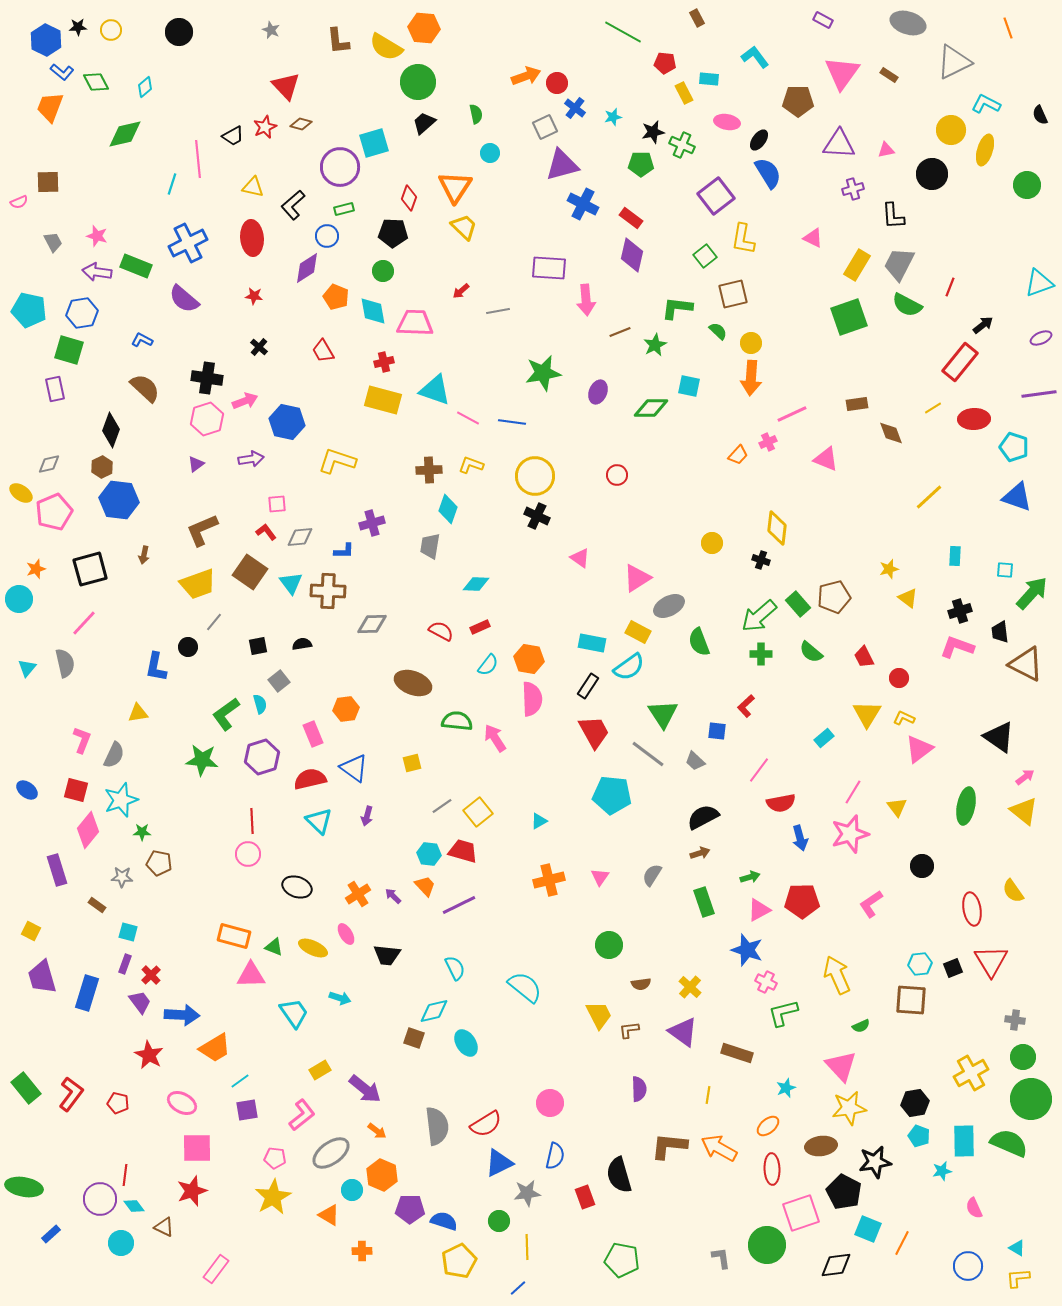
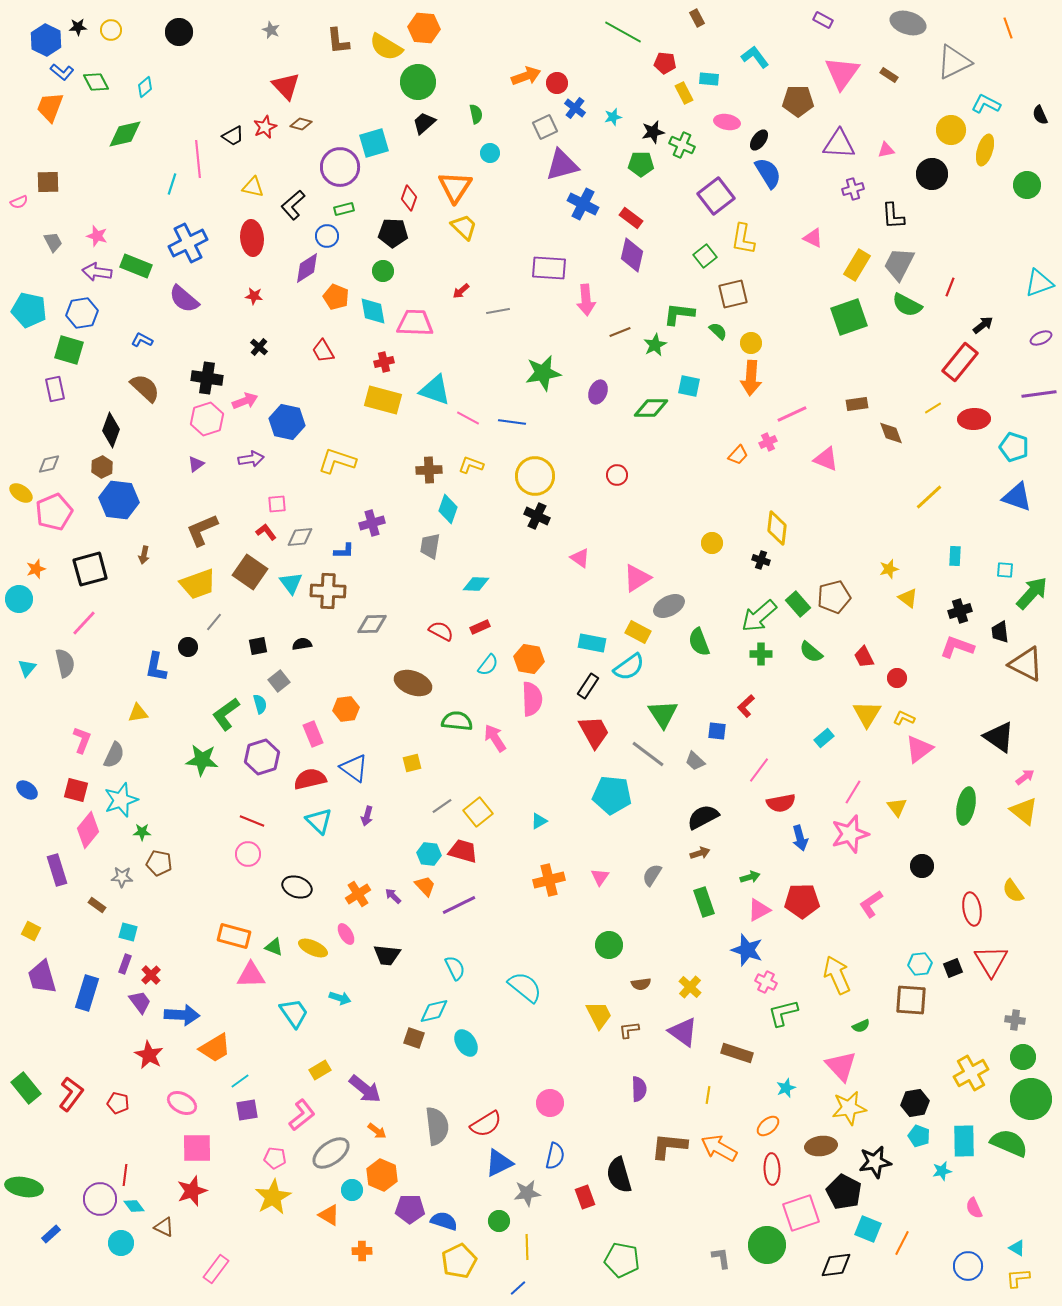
green L-shape at (677, 308): moved 2 px right, 6 px down
red circle at (899, 678): moved 2 px left
red line at (252, 821): rotated 65 degrees counterclockwise
